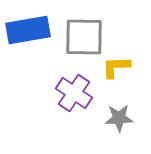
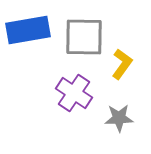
yellow L-shape: moved 6 px right, 3 px up; rotated 128 degrees clockwise
